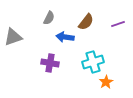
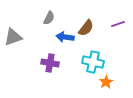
brown semicircle: moved 6 px down
cyan cross: rotated 30 degrees clockwise
